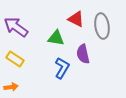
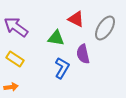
gray ellipse: moved 3 px right, 2 px down; rotated 40 degrees clockwise
